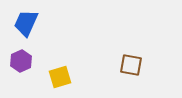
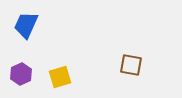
blue trapezoid: moved 2 px down
purple hexagon: moved 13 px down
